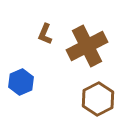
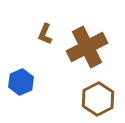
brown cross: moved 1 px down
